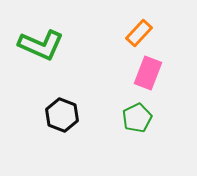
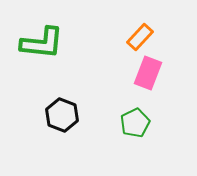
orange rectangle: moved 1 px right, 4 px down
green L-shape: moved 1 px right, 2 px up; rotated 18 degrees counterclockwise
green pentagon: moved 2 px left, 5 px down
